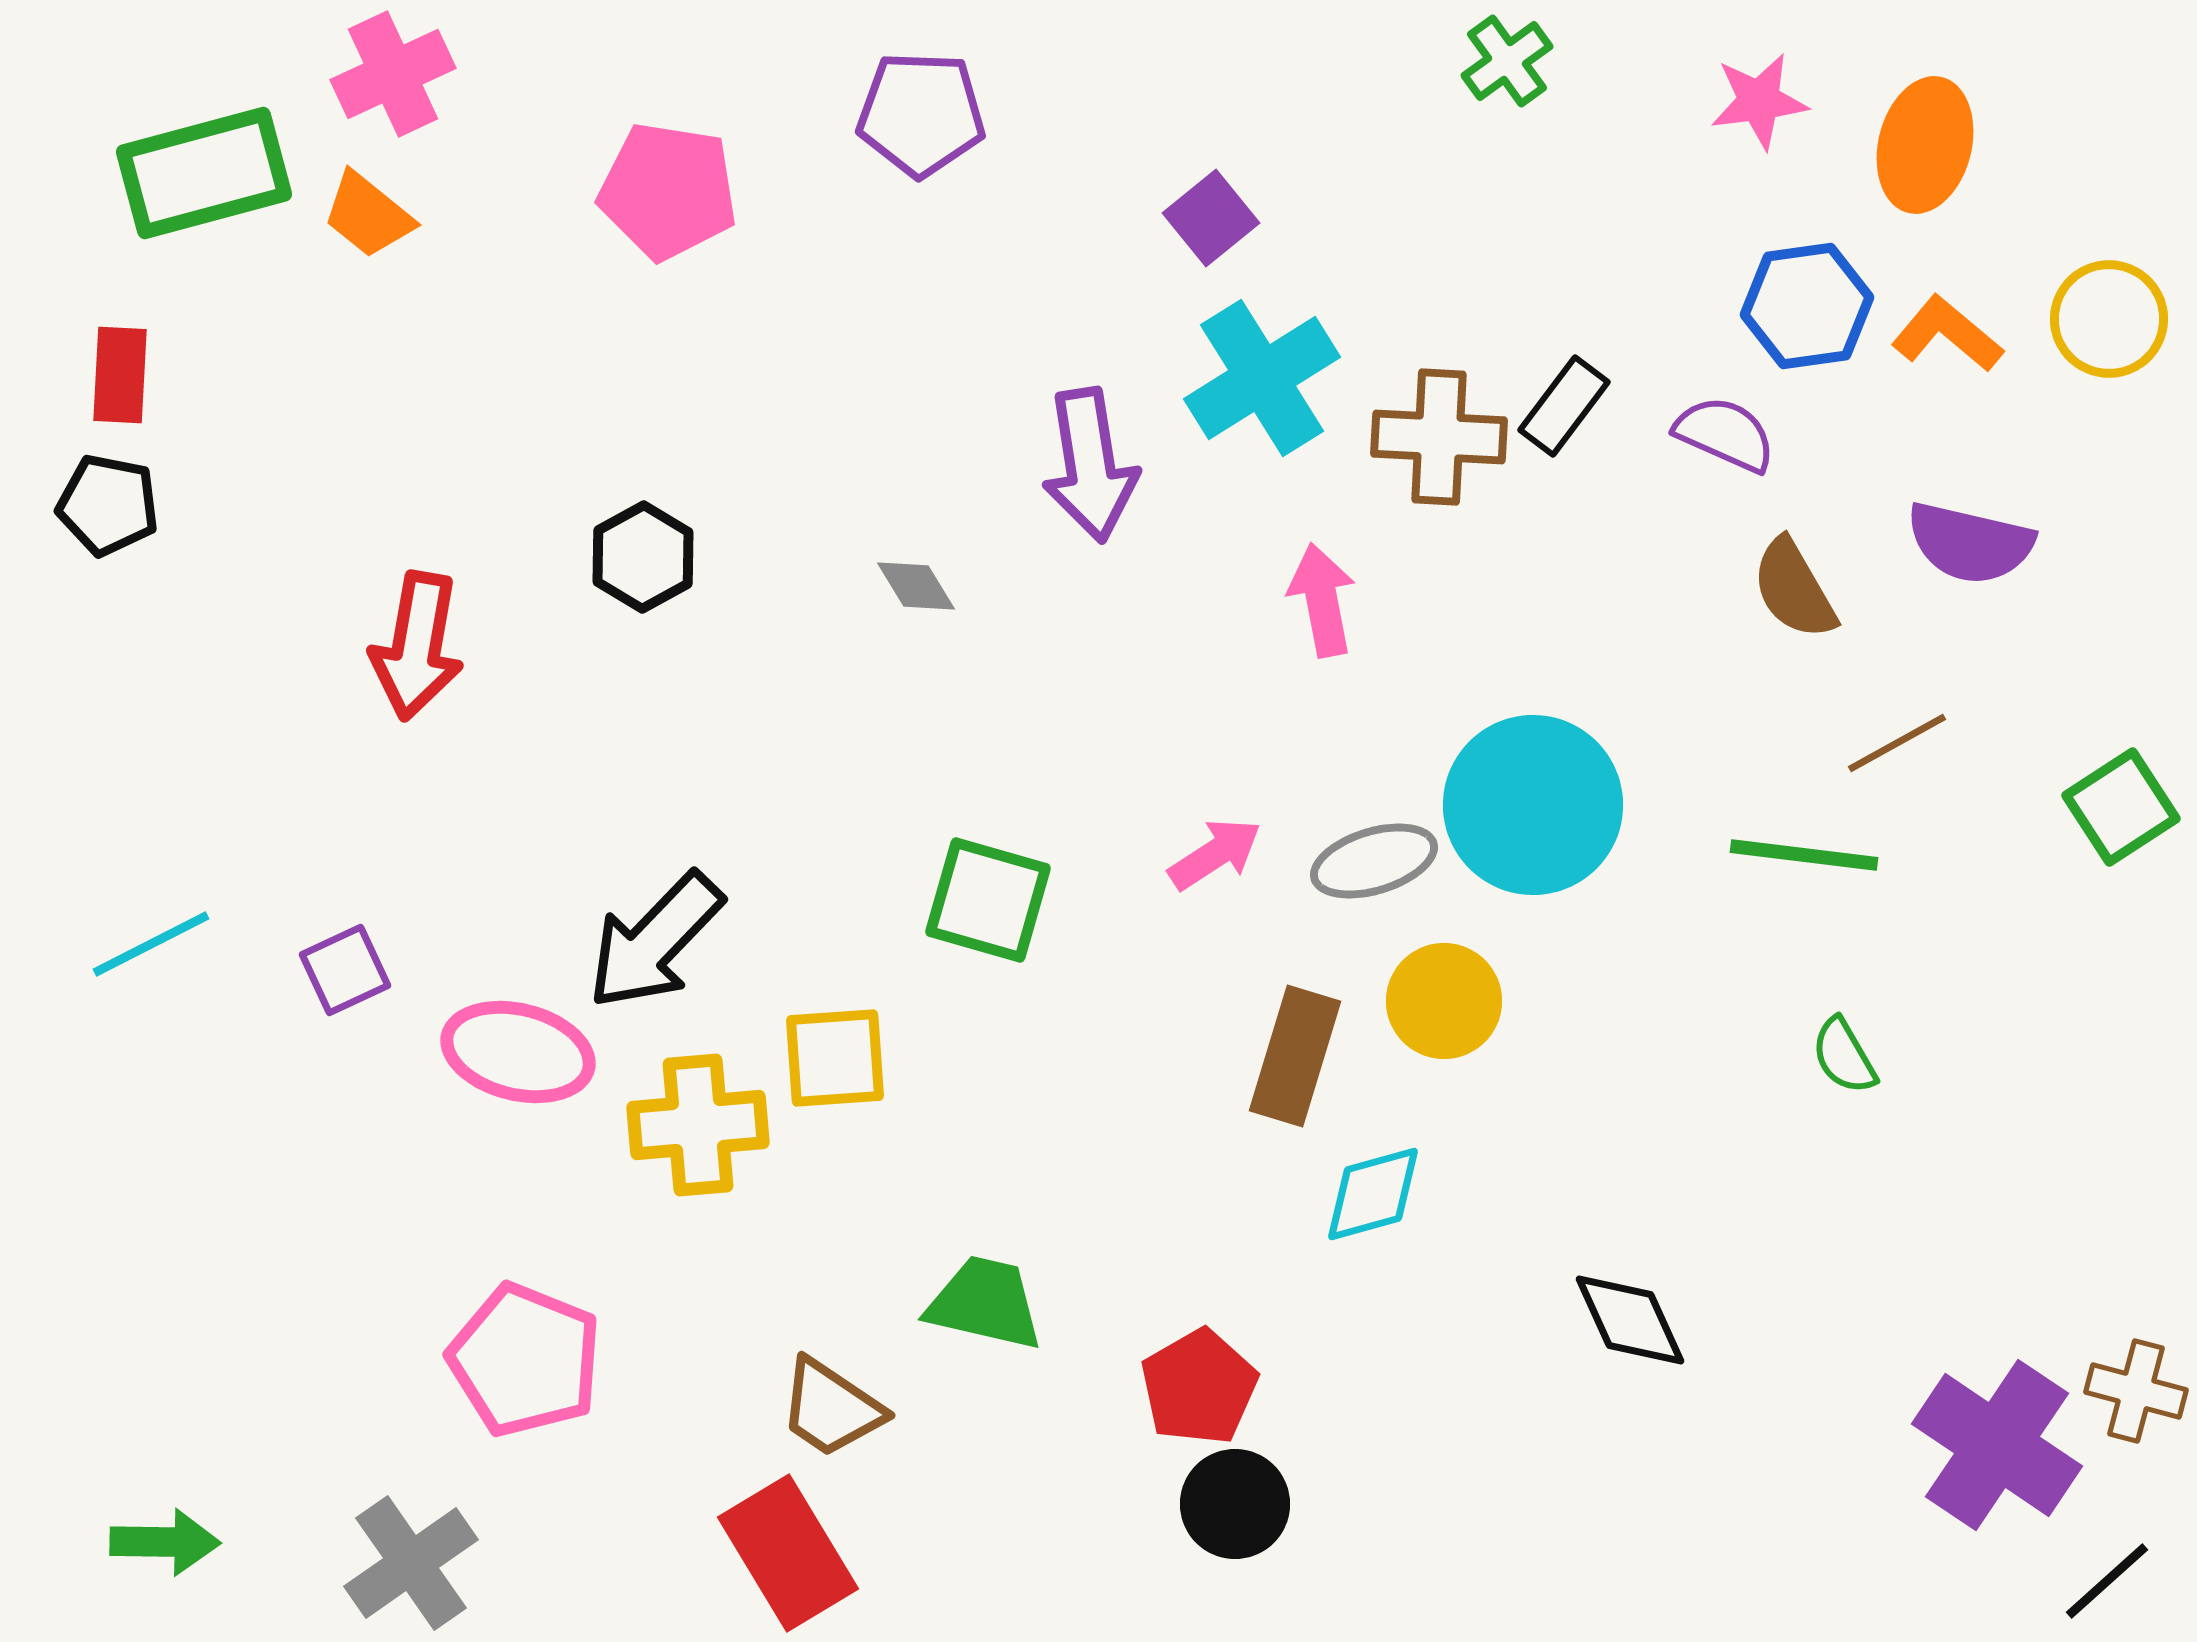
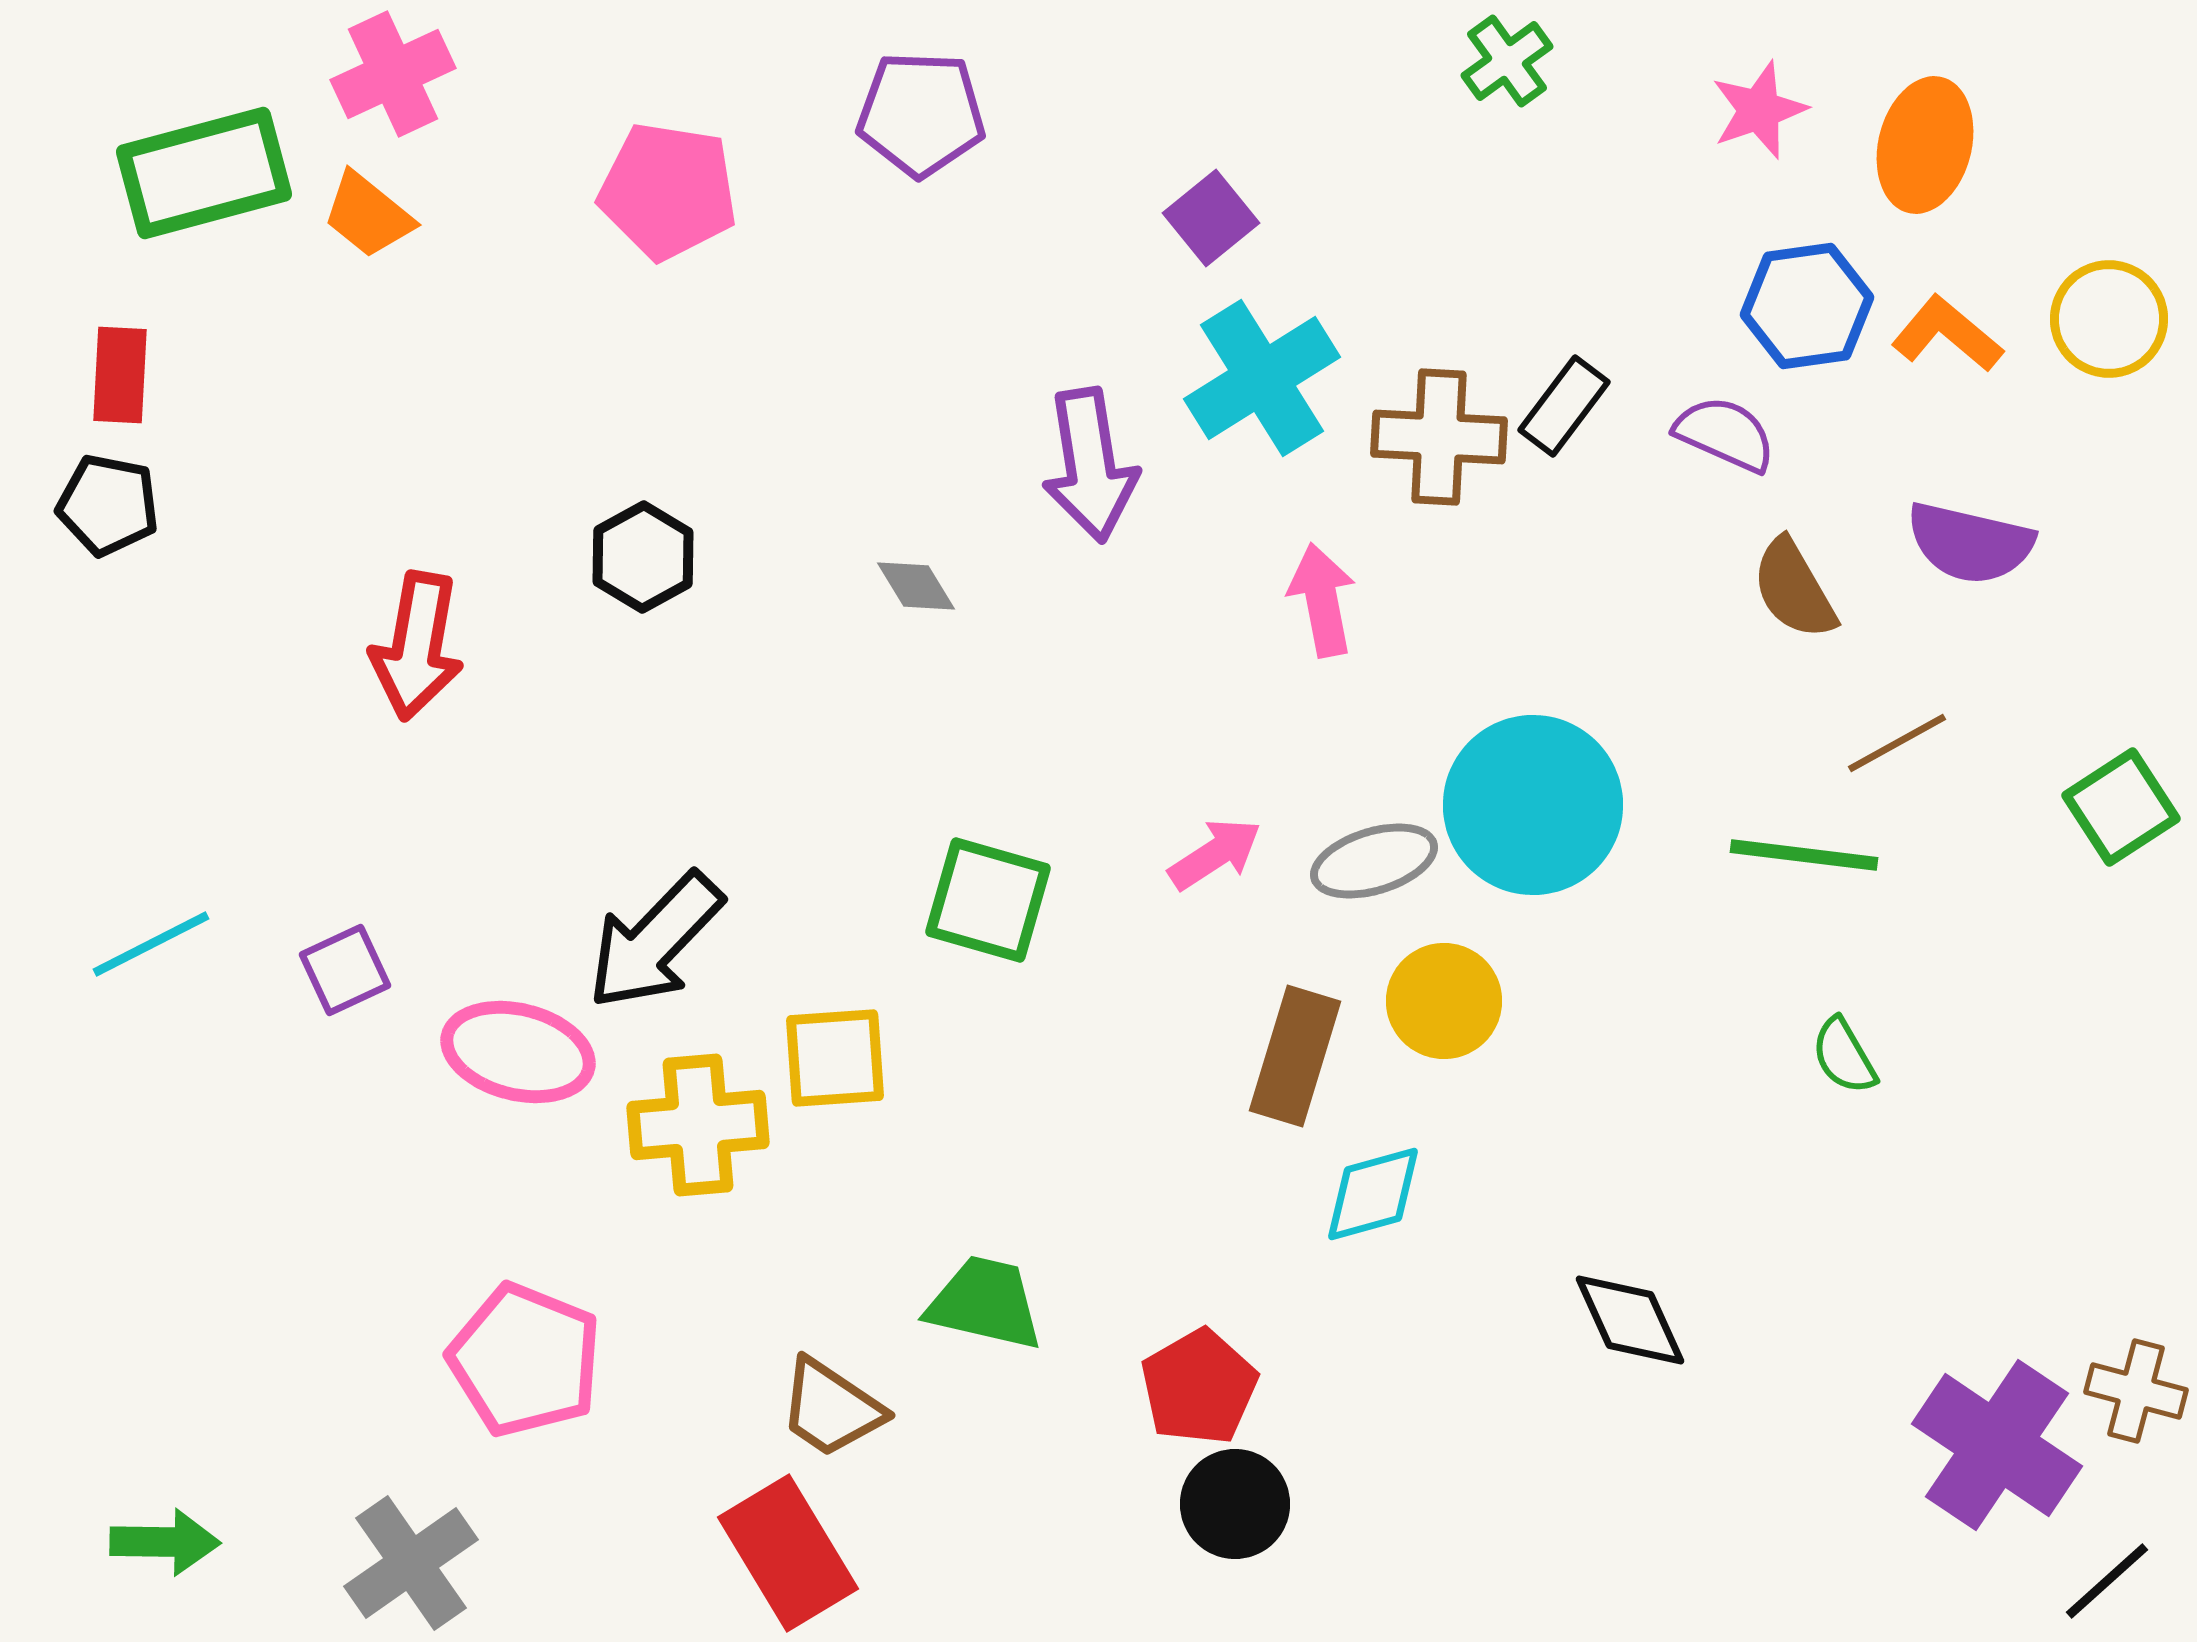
pink star at (1759, 101): moved 9 px down; rotated 12 degrees counterclockwise
